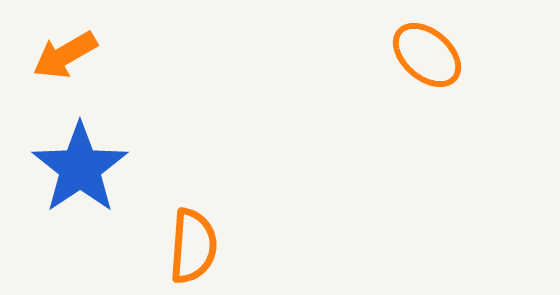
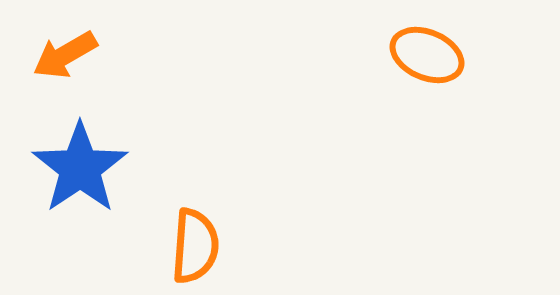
orange ellipse: rotated 18 degrees counterclockwise
orange semicircle: moved 2 px right
